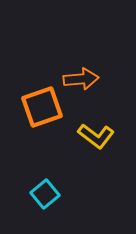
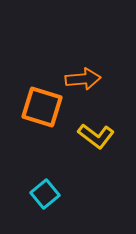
orange arrow: moved 2 px right
orange square: rotated 36 degrees clockwise
